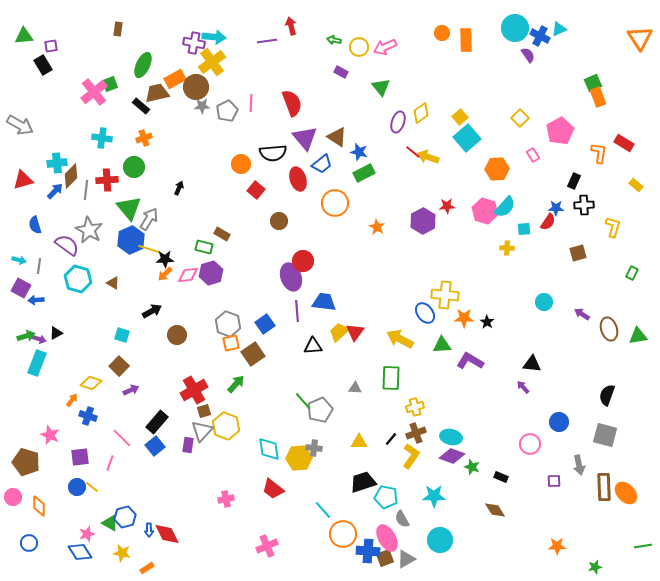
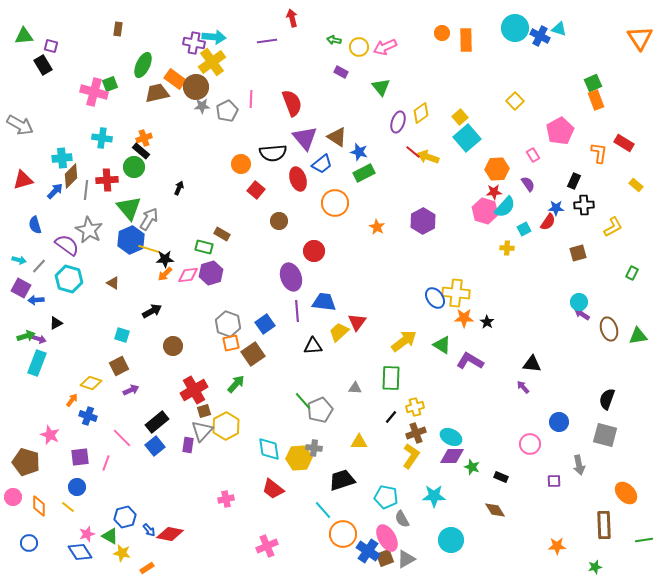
red arrow at (291, 26): moved 1 px right, 8 px up
cyan triangle at (559, 29): rotated 42 degrees clockwise
purple square at (51, 46): rotated 24 degrees clockwise
purple semicircle at (528, 55): moved 129 px down
orange rectangle at (175, 79): rotated 65 degrees clockwise
pink cross at (94, 92): rotated 36 degrees counterclockwise
orange rectangle at (598, 97): moved 2 px left, 3 px down
pink line at (251, 103): moved 4 px up
black rectangle at (141, 106): moved 45 px down
yellow square at (520, 118): moved 5 px left, 17 px up
cyan cross at (57, 163): moved 5 px right, 5 px up
red star at (447, 206): moved 47 px right, 14 px up
yellow L-shape at (613, 227): rotated 45 degrees clockwise
cyan square at (524, 229): rotated 24 degrees counterclockwise
red circle at (303, 261): moved 11 px right, 10 px up
gray line at (39, 266): rotated 35 degrees clockwise
cyan hexagon at (78, 279): moved 9 px left
yellow cross at (445, 295): moved 11 px right, 2 px up
cyan circle at (544, 302): moved 35 px right
blue ellipse at (425, 313): moved 10 px right, 15 px up
red triangle at (355, 332): moved 2 px right, 10 px up
black triangle at (56, 333): moved 10 px up
brown circle at (177, 335): moved 4 px left, 11 px down
yellow arrow at (400, 339): moved 4 px right, 2 px down; rotated 116 degrees clockwise
green triangle at (442, 345): rotated 36 degrees clockwise
brown square at (119, 366): rotated 18 degrees clockwise
black semicircle at (607, 395): moved 4 px down
black rectangle at (157, 422): rotated 10 degrees clockwise
yellow hexagon at (226, 426): rotated 12 degrees clockwise
cyan ellipse at (451, 437): rotated 15 degrees clockwise
black line at (391, 439): moved 22 px up
purple diamond at (452, 456): rotated 20 degrees counterclockwise
pink line at (110, 463): moved 4 px left
black trapezoid at (363, 482): moved 21 px left, 2 px up
yellow line at (92, 487): moved 24 px left, 20 px down
brown rectangle at (604, 487): moved 38 px down
green triangle at (110, 523): moved 13 px down
blue arrow at (149, 530): rotated 40 degrees counterclockwise
red diamond at (167, 534): moved 3 px right; rotated 52 degrees counterclockwise
cyan circle at (440, 540): moved 11 px right
green line at (643, 546): moved 1 px right, 6 px up
blue cross at (368, 551): rotated 30 degrees clockwise
